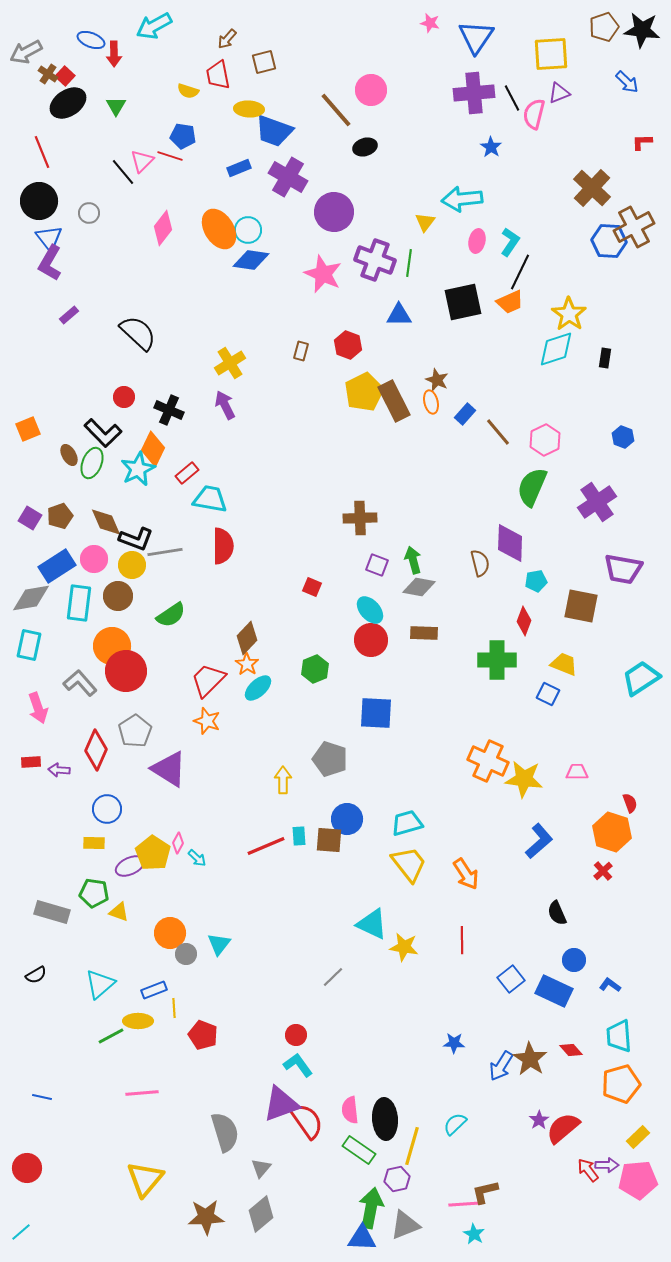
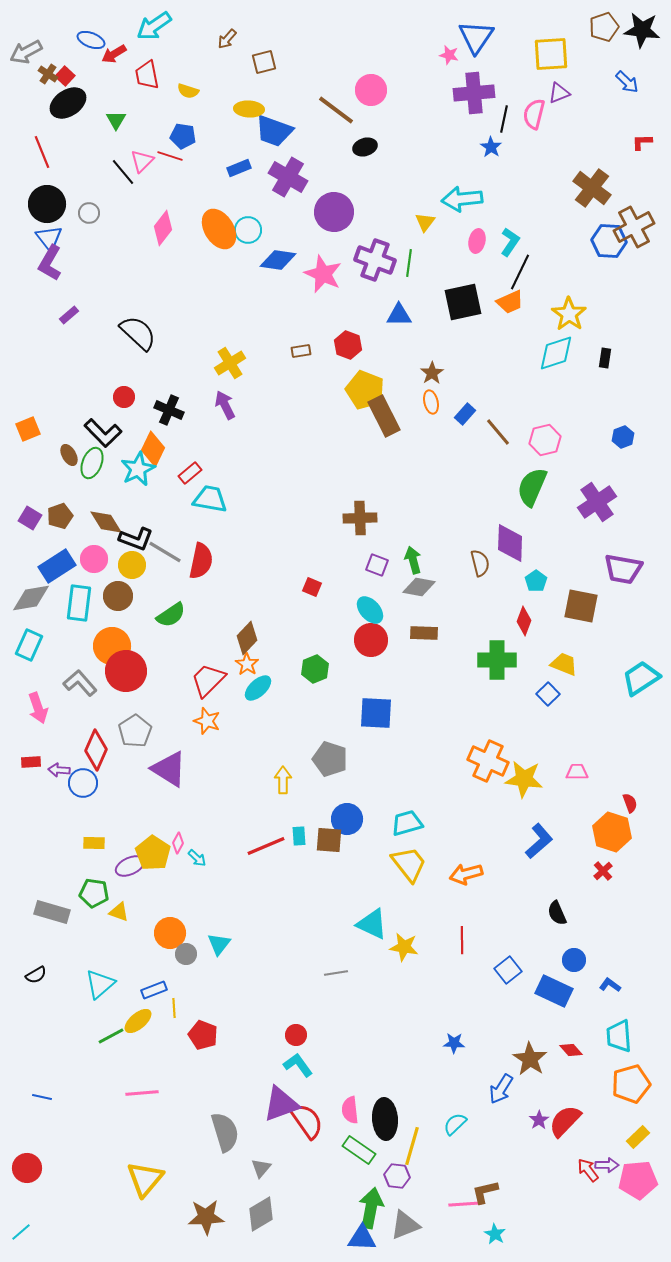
pink star at (430, 23): moved 19 px right, 32 px down
cyan arrow at (154, 26): rotated 6 degrees counterclockwise
red arrow at (114, 54): rotated 60 degrees clockwise
red trapezoid at (218, 75): moved 71 px left
black line at (512, 98): moved 8 px left, 21 px down; rotated 40 degrees clockwise
green triangle at (116, 106): moved 14 px down
brown line at (336, 110): rotated 12 degrees counterclockwise
brown cross at (592, 188): rotated 6 degrees counterclockwise
black circle at (39, 201): moved 8 px right, 3 px down
blue diamond at (251, 260): moved 27 px right
cyan diamond at (556, 349): moved 4 px down
brown rectangle at (301, 351): rotated 66 degrees clockwise
brown star at (437, 380): moved 5 px left, 7 px up; rotated 15 degrees clockwise
yellow pentagon at (364, 392): moved 1 px right, 2 px up; rotated 24 degrees counterclockwise
brown rectangle at (394, 401): moved 10 px left, 15 px down
blue hexagon at (623, 437): rotated 20 degrees clockwise
pink hexagon at (545, 440): rotated 12 degrees clockwise
red rectangle at (187, 473): moved 3 px right
brown diamond at (106, 522): rotated 8 degrees counterclockwise
red semicircle at (223, 546): moved 22 px left, 15 px down; rotated 12 degrees clockwise
gray line at (165, 552): rotated 40 degrees clockwise
cyan pentagon at (536, 581): rotated 25 degrees counterclockwise
cyan rectangle at (29, 645): rotated 12 degrees clockwise
blue square at (548, 694): rotated 20 degrees clockwise
blue circle at (107, 809): moved 24 px left, 26 px up
orange arrow at (466, 874): rotated 108 degrees clockwise
gray line at (333, 977): moved 3 px right, 4 px up; rotated 35 degrees clockwise
blue square at (511, 979): moved 3 px left, 9 px up
yellow ellipse at (138, 1021): rotated 40 degrees counterclockwise
blue arrow at (501, 1066): moved 23 px down
orange pentagon at (621, 1084): moved 10 px right
red semicircle at (563, 1128): moved 2 px right, 7 px up; rotated 6 degrees counterclockwise
purple hexagon at (397, 1179): moved 3 px up; rotated 20 degrees clockwise
gray diamond at (261, 1214): rotated 9 degrees clockwise
cyan star at (474, 1234): moved 21 px right
